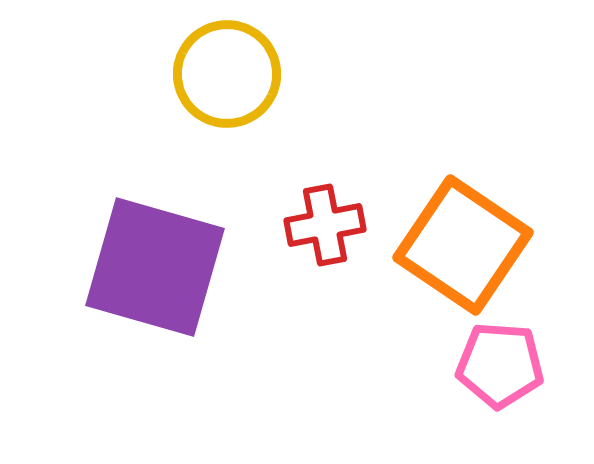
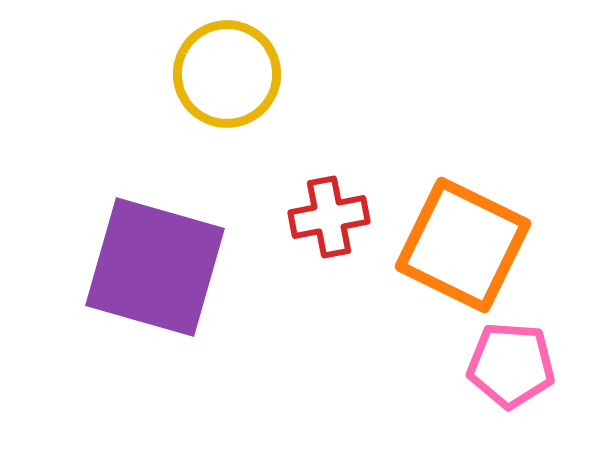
red cross: moved 4 px right, 8 px up
orange square: rotated 8 degrees counterclockwise
pink pentagon: moved 11 px right
